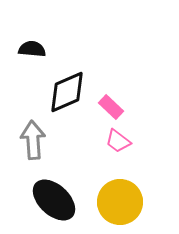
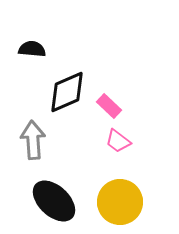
pink rectangle: moved 2 px left, 1 px up
black ellipse: moved 1 px down
